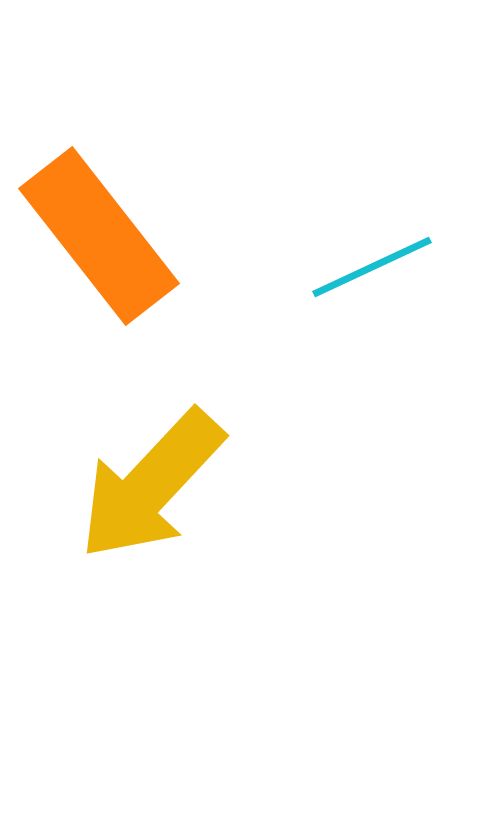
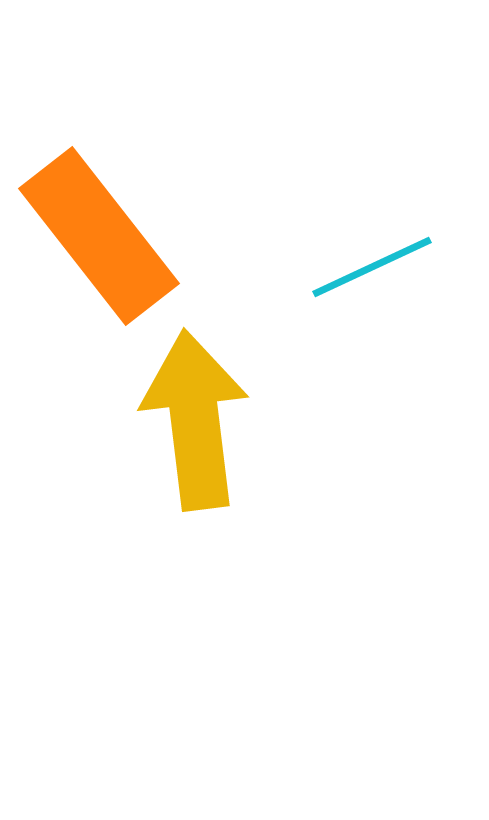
yellow arrow: moved 44 px right, 65 px up; rotated 130 degrees clockwise
